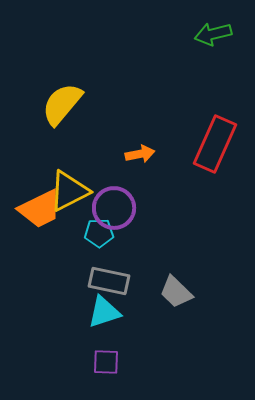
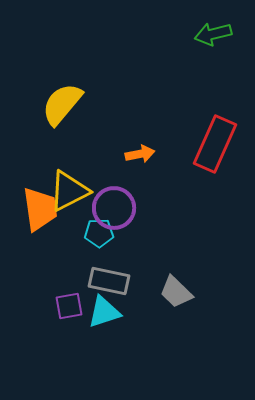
orange trapezoid: rotated 72 degrees counterclockwise
purple square: moved 37 px left, 56 px up; rotated 12 degrees counterclockwise
